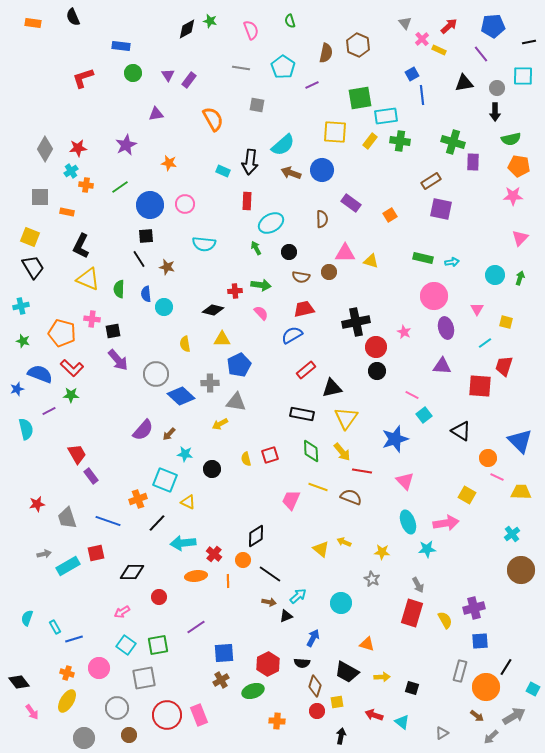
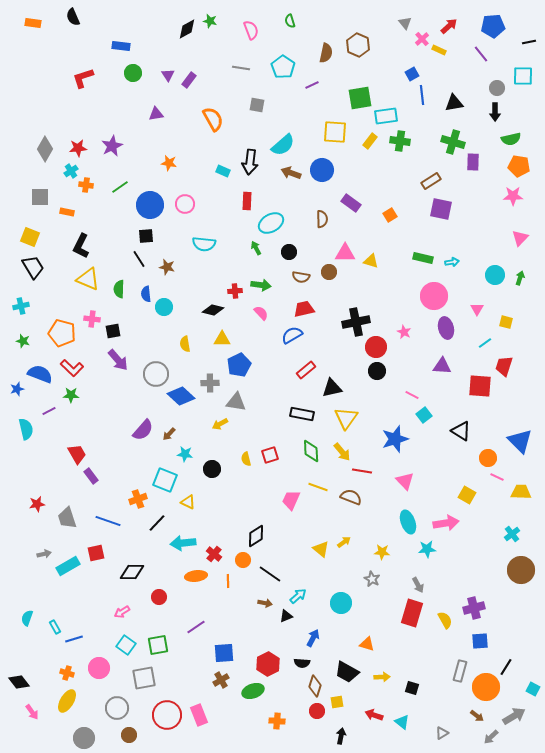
black triangle at (464, 83): moved 10 px left, 20 px down
purple star at (126, 145): moved 14 px left, 1 px down
yellow arrow at (344, 542): rotated 120 degrees clockwise
brown arrow at (269, 602): moved 4 px left, 1 px down
